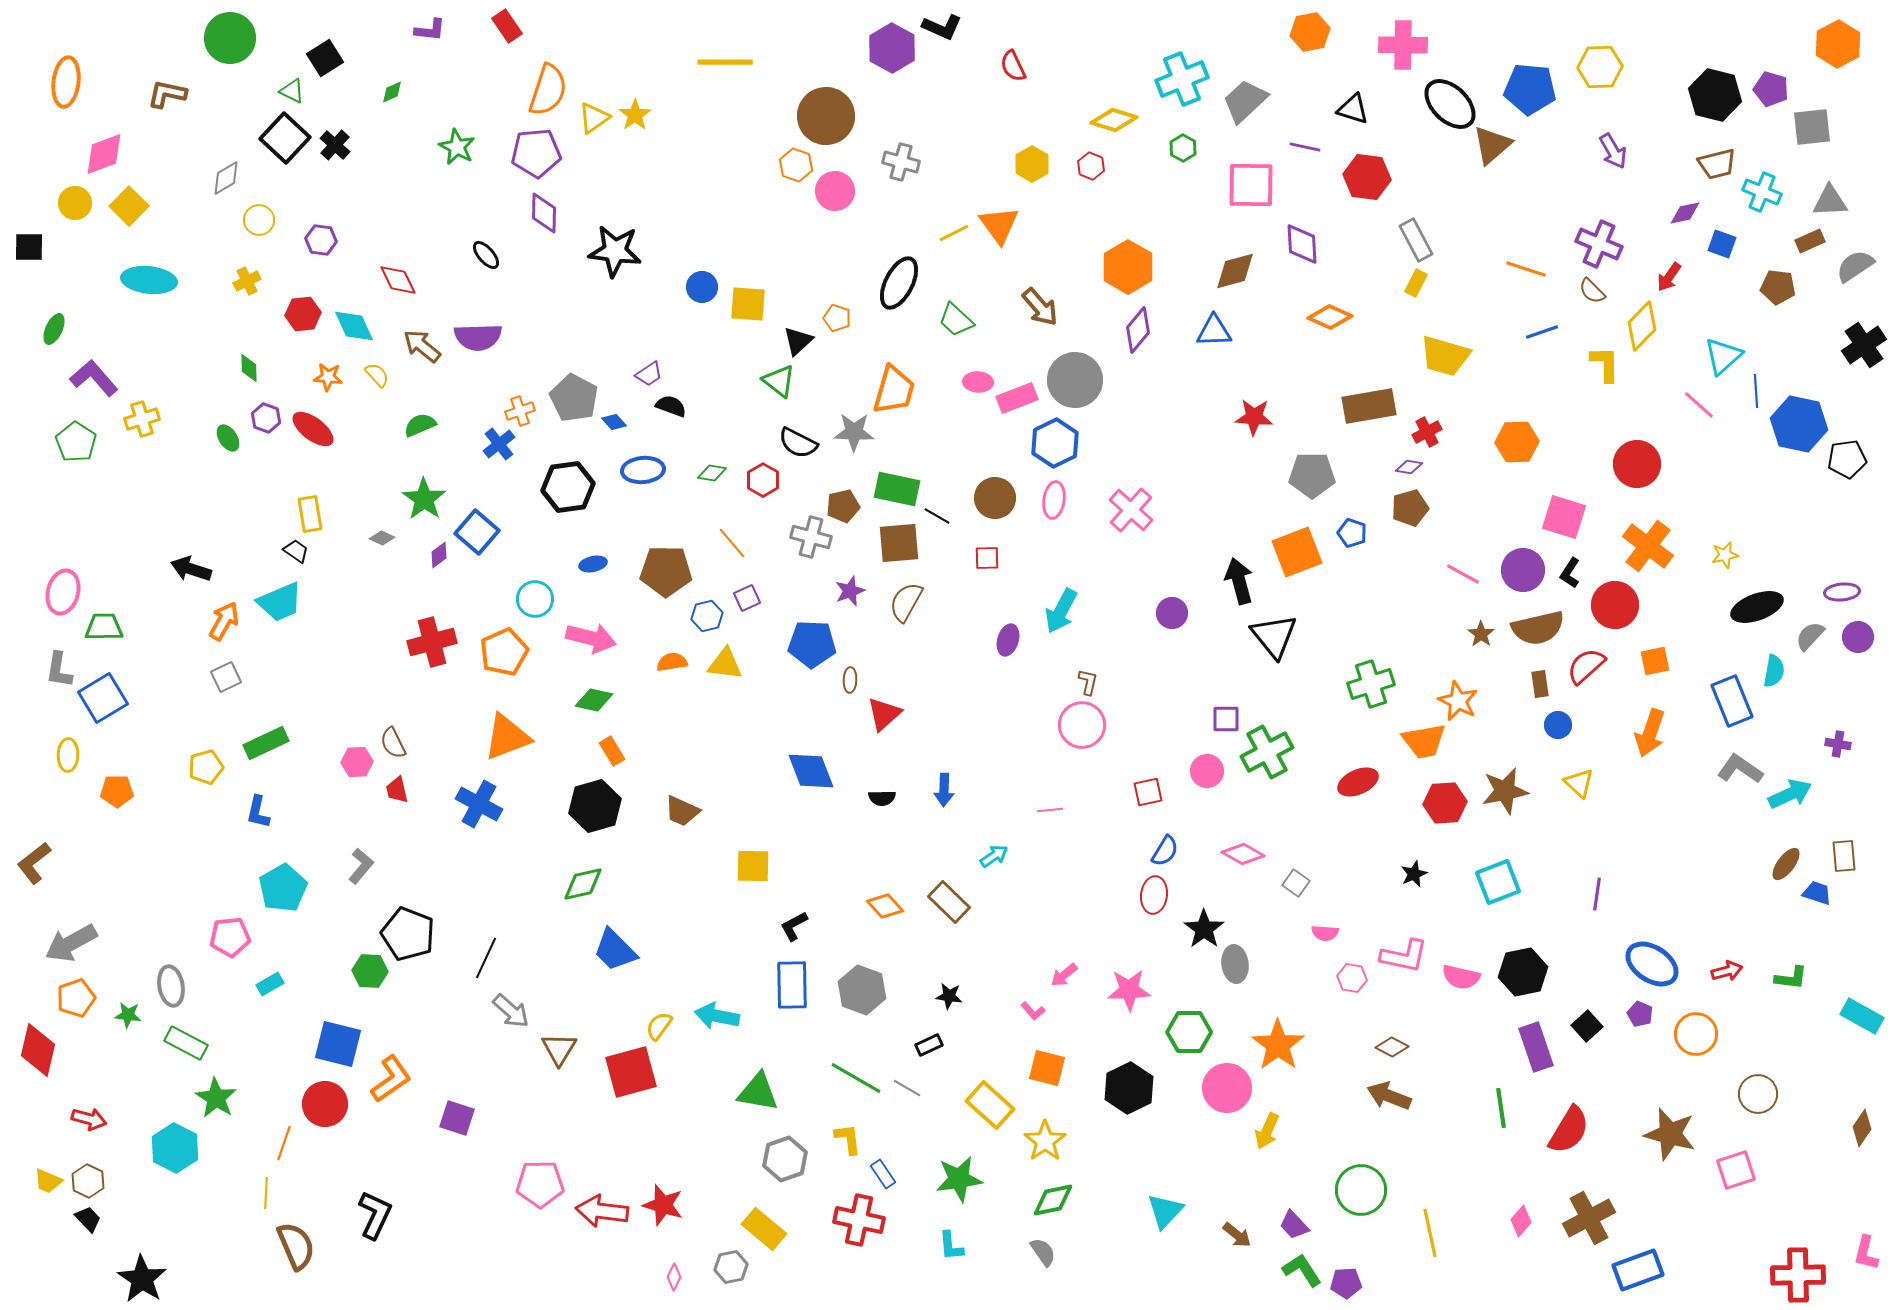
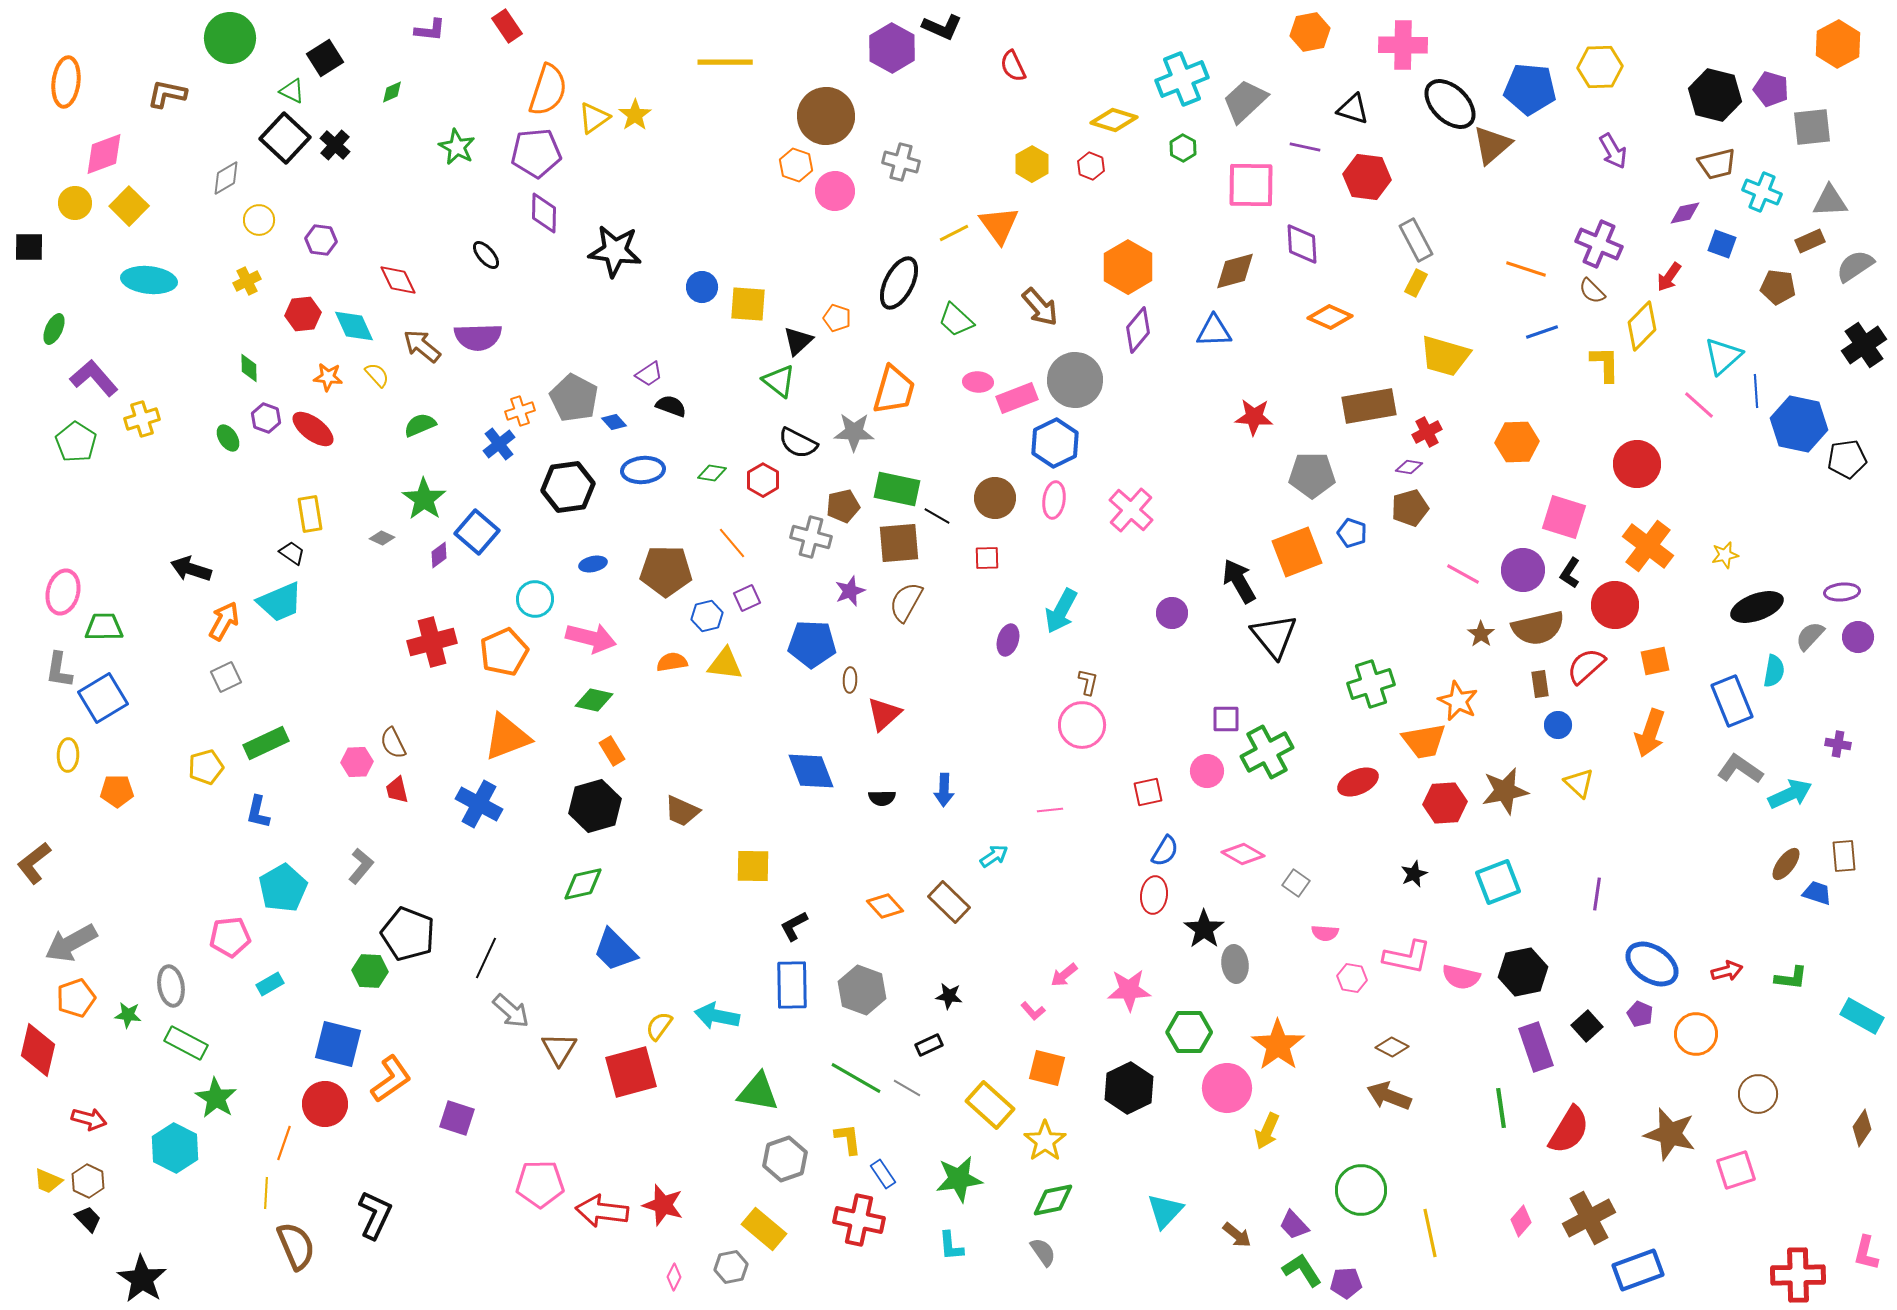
black trapezoid at (296, 551): moved 4 px left, 2 px down
black arrow at (1239, 581): rotated 15 degrees counterclockwise
pink L-shape at (1404, 956): moved 3 px right, 1 px down
